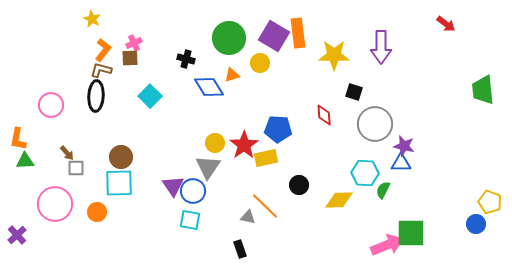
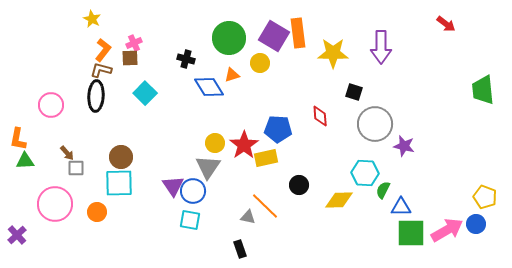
yellow star at (334, 55): moved 1 px left, 2 px up
cyan square at (150, 96): moved 5 px left, 3 px up
red diamond at (324, 115): moved 4 px left, 1 px down
blue triangle at (401, 163): moved 44 px down
yellow pentagon at (490, 202): moved 5 px left, 5 px up
pink arrow at (387, 245): moved 60 px right, 15 px up; rotated 8 degrees counterclockwise
